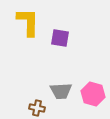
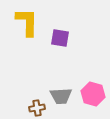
yellow L-shape: moved 1 px left
gray trapezoid: moved 5 px down
brown cross: rotated 21 degrees counterclockwise
